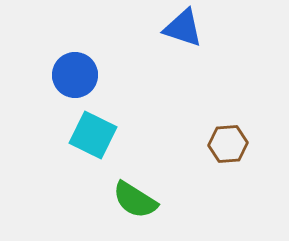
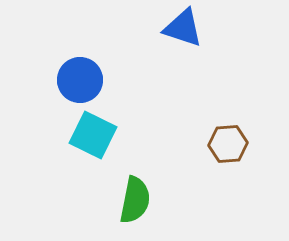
blue circle: moved 5 px right, 5 px down
green semicircle: rotated 111 degrees counterclockwise
